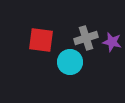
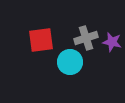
red square: rotated 16 degrees counterclockwise
